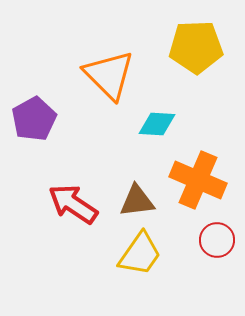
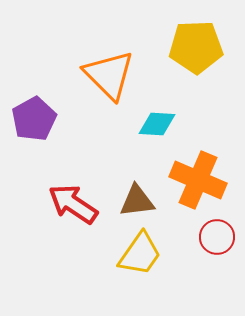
red circle: moved 3 px up
